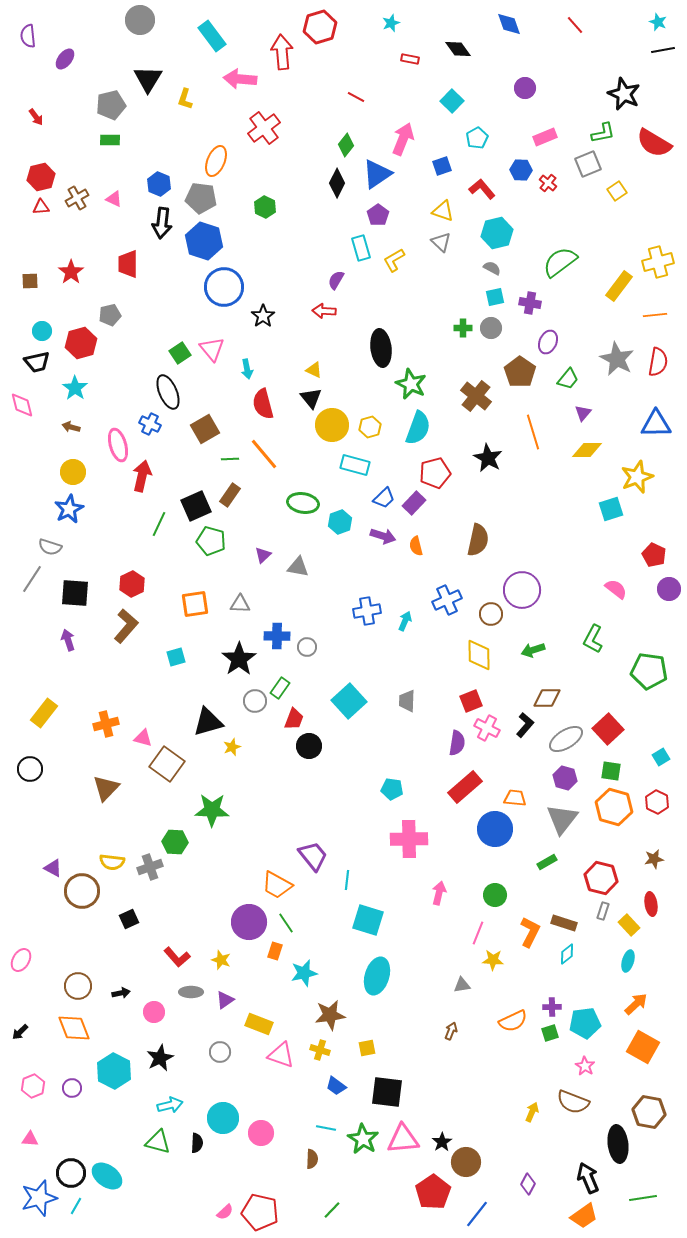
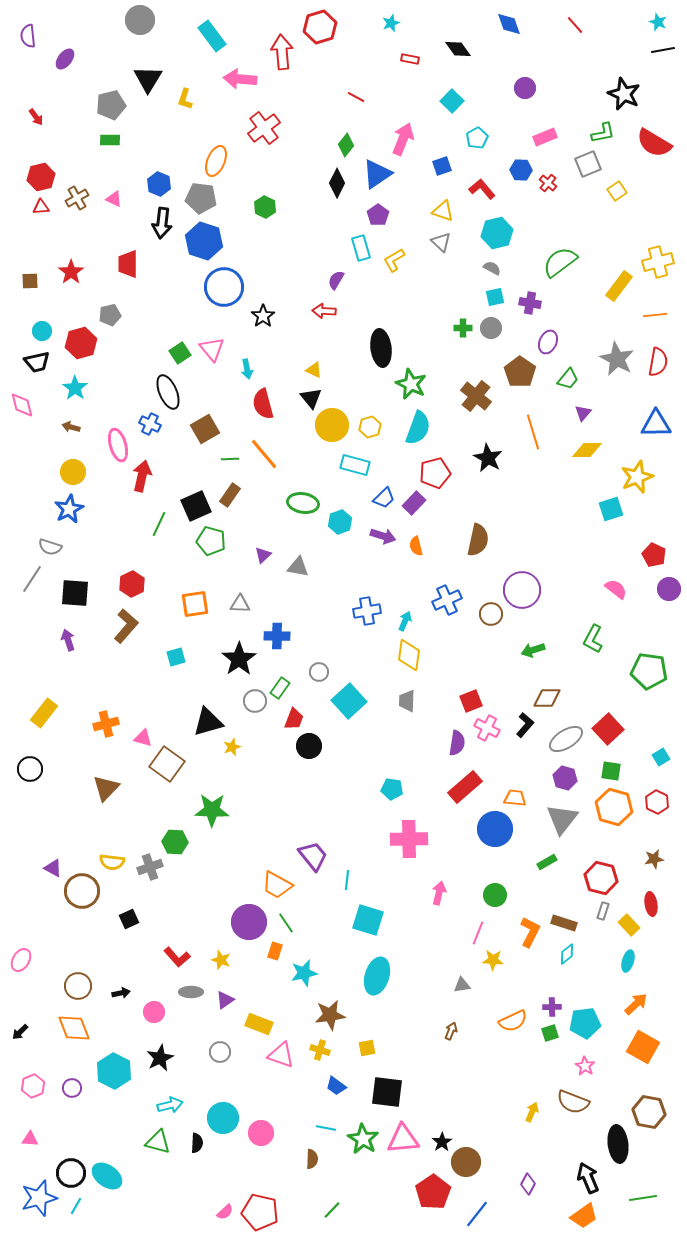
gray circle at (307, 647): moved 12 px right, 25 px down
yellow diamond at (479, 655): moved 70 px left; rotated 8 degrees clockwise
